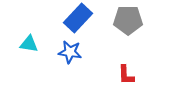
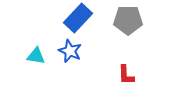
cyan triangle: moved 7 px right, 12 px down
blue star: moved 1 px up; rotated 15 degrees clockwise
